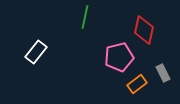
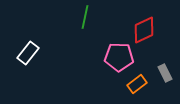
red diamond: rotated 52 degrees clockwise
white rectangle: moved 8 px left, 1 px down
pink pentagon: rotated 16 degrees clockwise
gray rectangle: moved 2 px right
